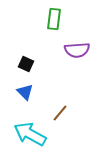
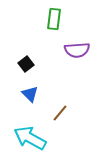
black square: rotated 28 degrees clockwise
blue triangle: moved 5 px right, 2 px down
cyan arrow: moved 4 px down
